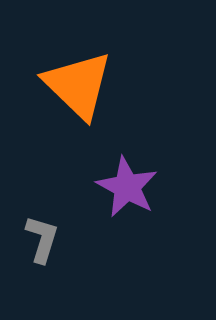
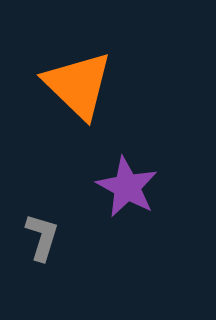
gray L-shape: moved 2 px up
